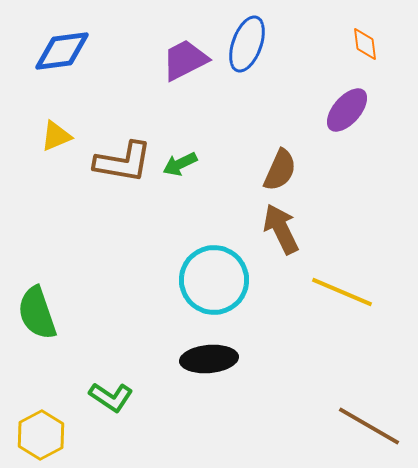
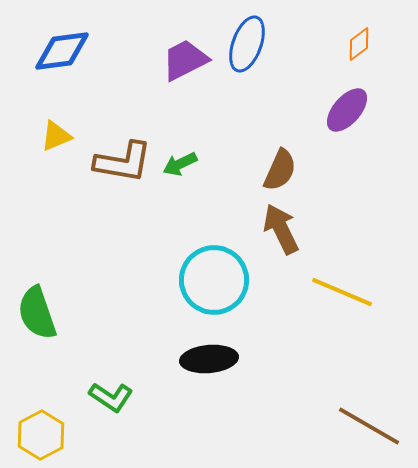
orange diamond: moved 6 px left; rotated 60 degrees clockwise
